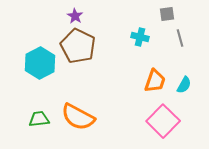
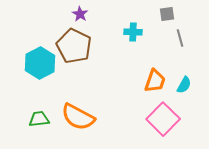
purple star: moved 5 px right, 2 px up
cyan cross: moved 7 px left, 5 px up; rotated 12 degrees counterclockwise
brown pentagon: moved 4 px left
pink square: moved 2 px up
